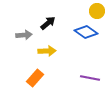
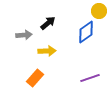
yellow circle: moved 2 px right
blue diamond: rotated 70 degrees counterclockwise
purple line: rotated 30 degrees counterclockwise
